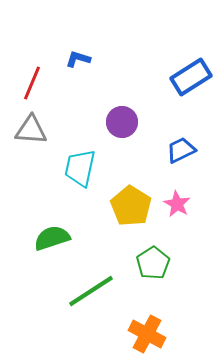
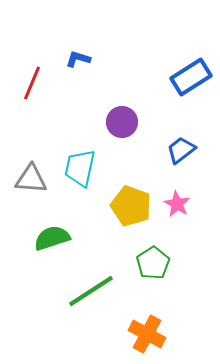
gray triangle: moved 49 px down
blue trapezoid: rotated 12 degrees counterclockwise
yellow pentagon: rotated 12 degrees counterclockwise
